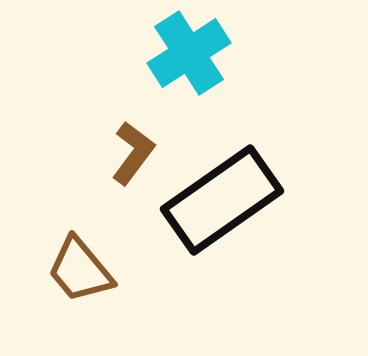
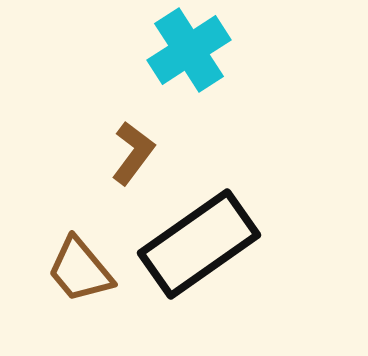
cyan cross: moved 3 px up
black rectangle: moved 23 px left, 44 px down
